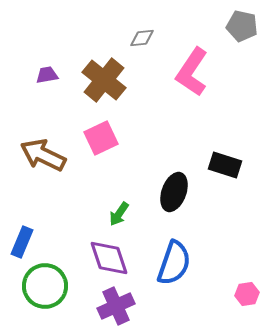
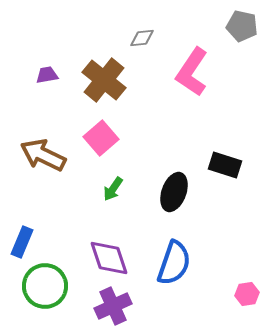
pink square: rotated 16 degrees counterclockwise
green arrow: moved 6 px left, 25 px up
purple cross: moved 3 px left
